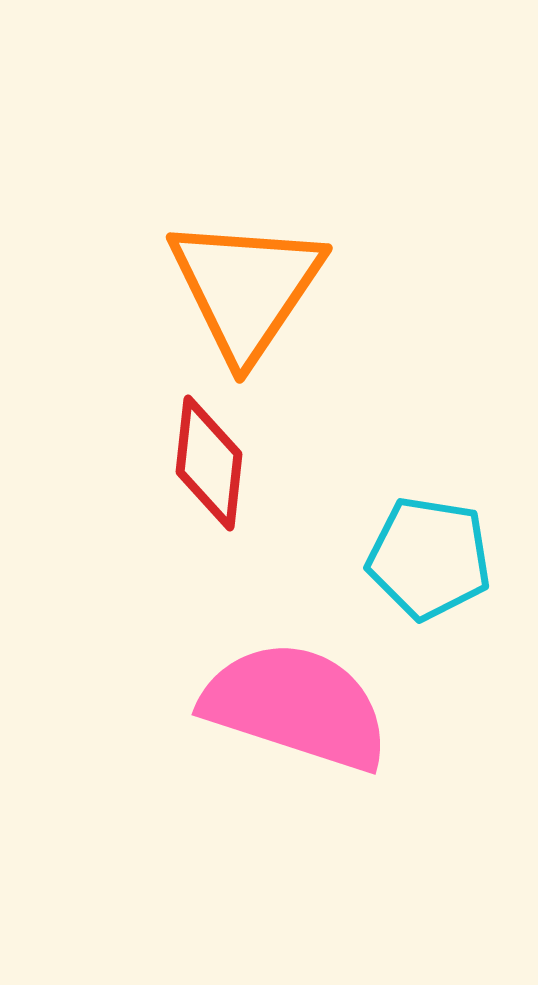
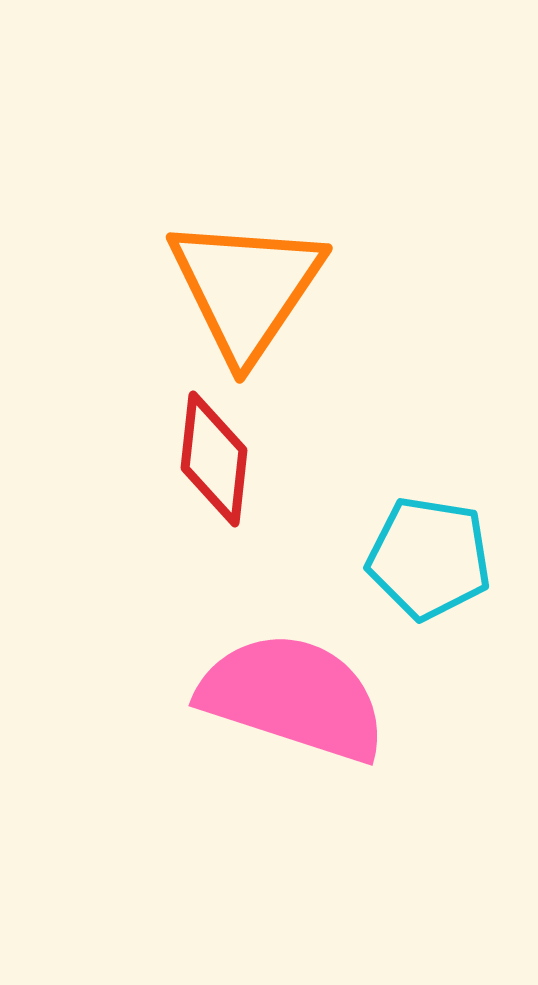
red diamond: moved 5 px right, 4 px up
pink semicircle: moved 3 px left, 9 px up
